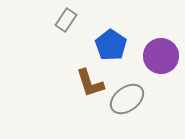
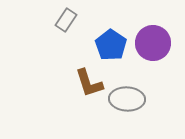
purple circle: moved 8 px left, 13 px up
brown L-shape: moved 1 px left
gray ellipse: rotated 40 degrees clockwise
